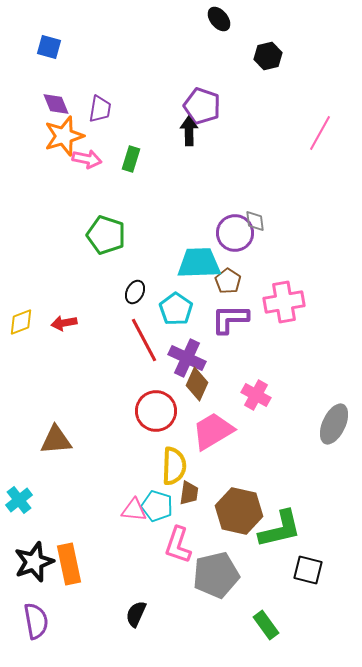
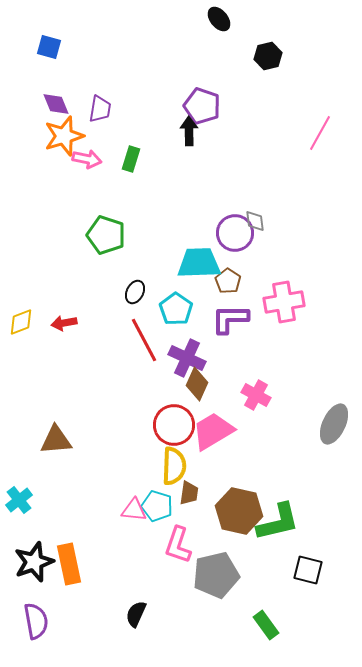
red circle at (156, 411): moved 18 px right, 14 px down
green L-shape at (280, 529): moved 2 px left, 7 px up
